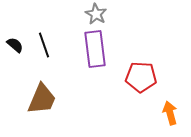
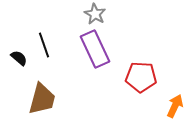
gray star: moved 1 px left
black semicircle: moved 4 px right, 13 px down
purple rectangle: rotated 18 degrees counterclockwise
brown trapezoid: rotated 8 degrees counterclockwise
orange arrow: moved 5 px right, 7 px up; rotated 40 degrees clockwise
